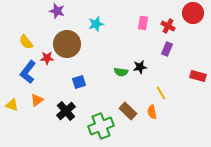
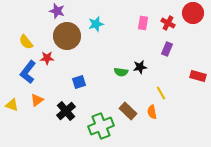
red cross: moved 3 px up
brown circle: moved 8 px up
